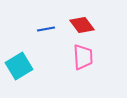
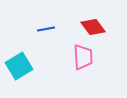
red diamond: moved 11 px right, 2 px down
